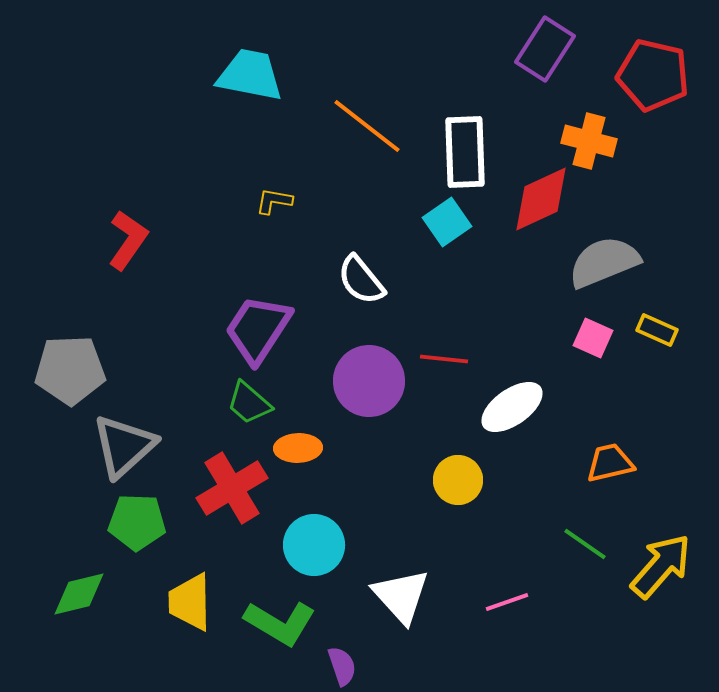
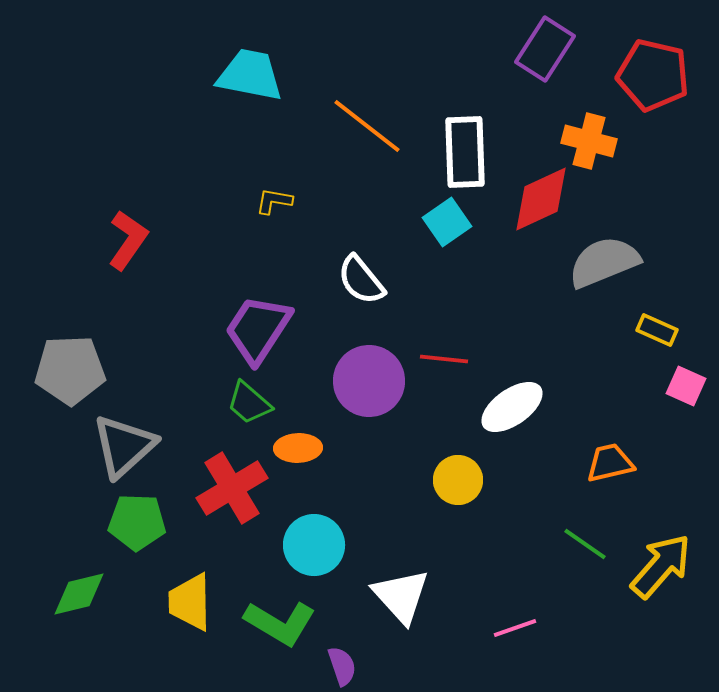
pink square: moved 93 px right, 48 px down
pink line: moved 8 px right, 26 px down
